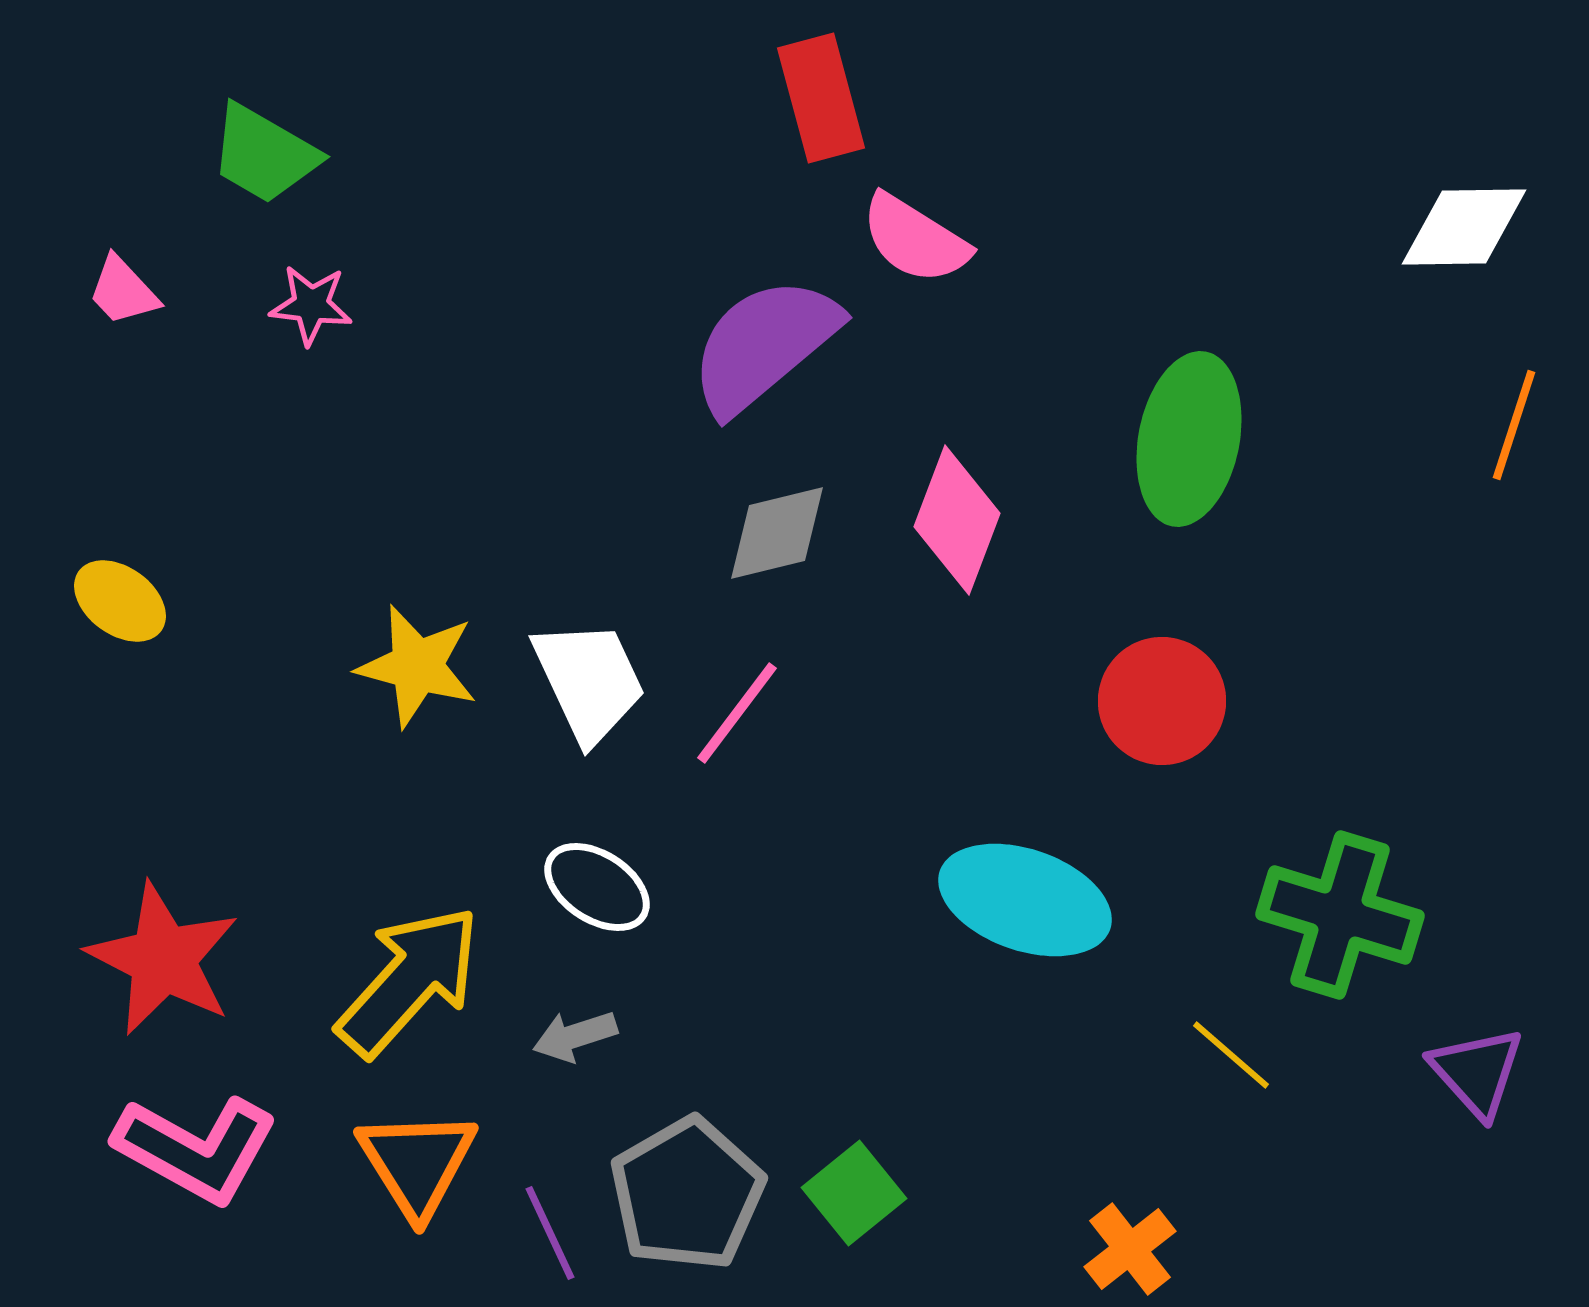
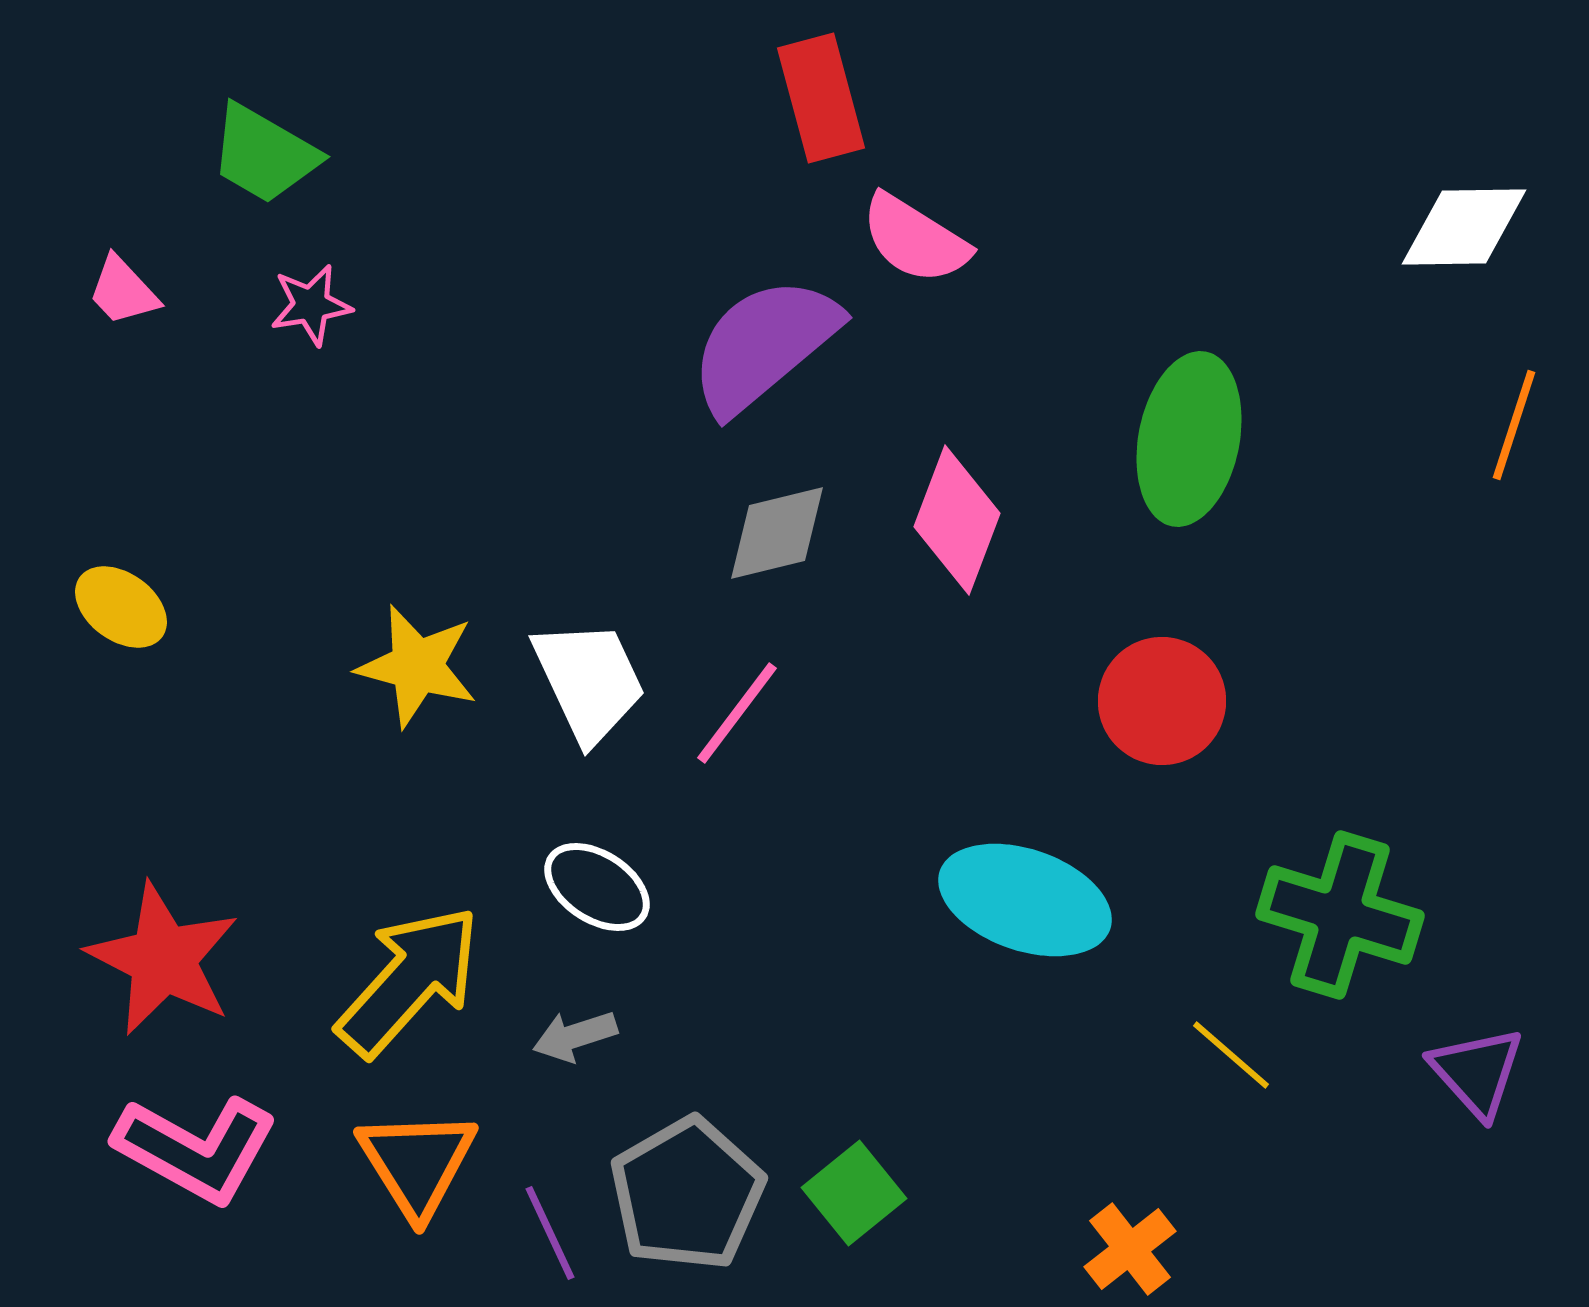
pink star: rotated 16 degrees counterclockwise
yellow ellipse: moved 1 px right, 6 px down
